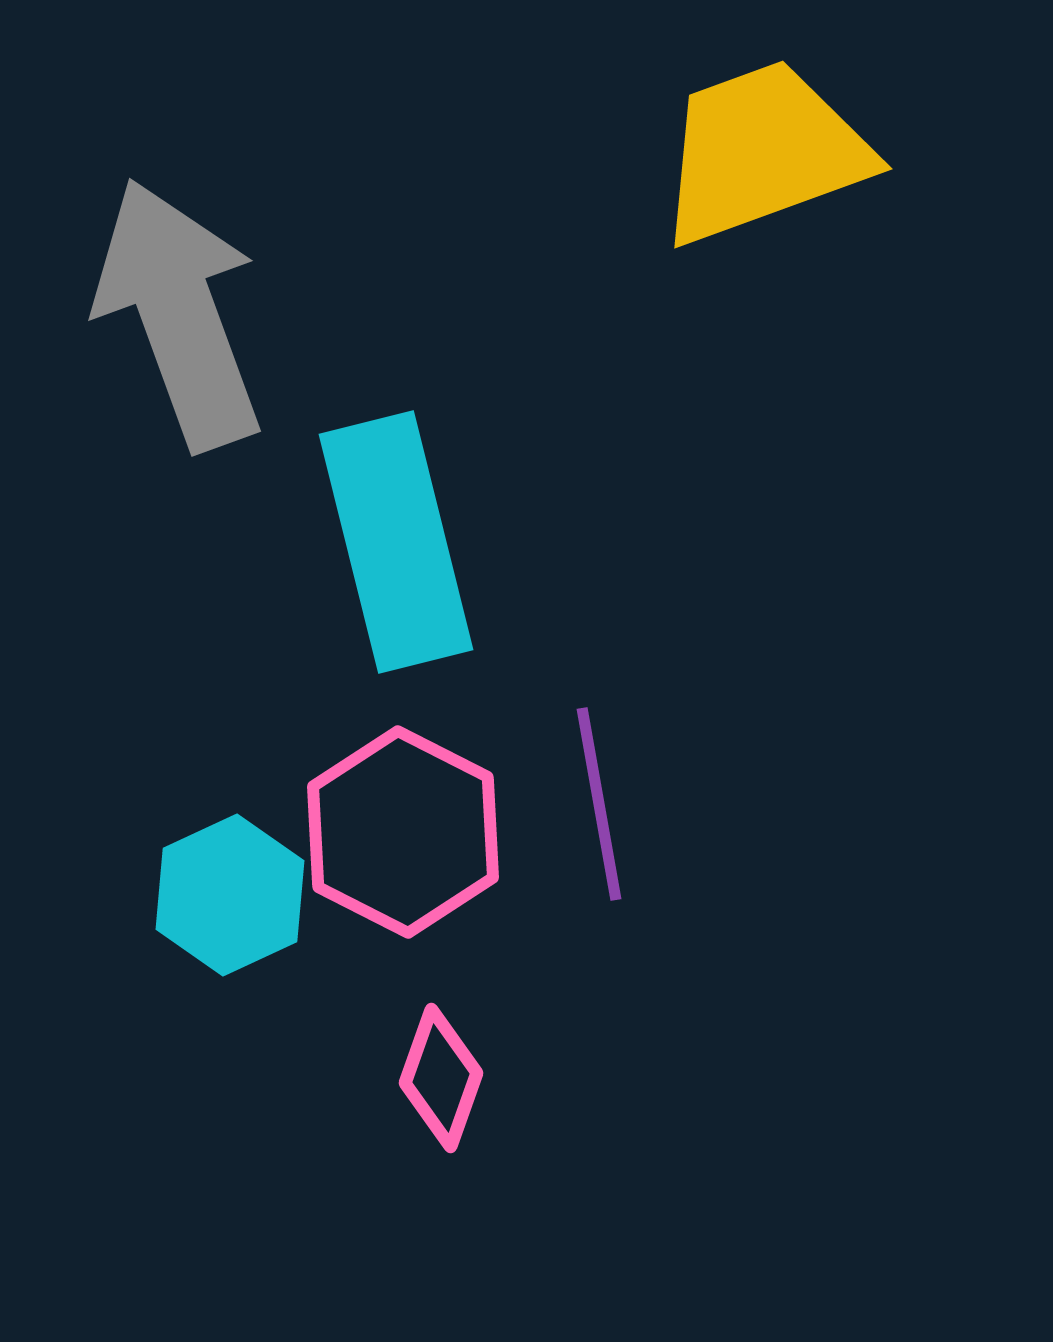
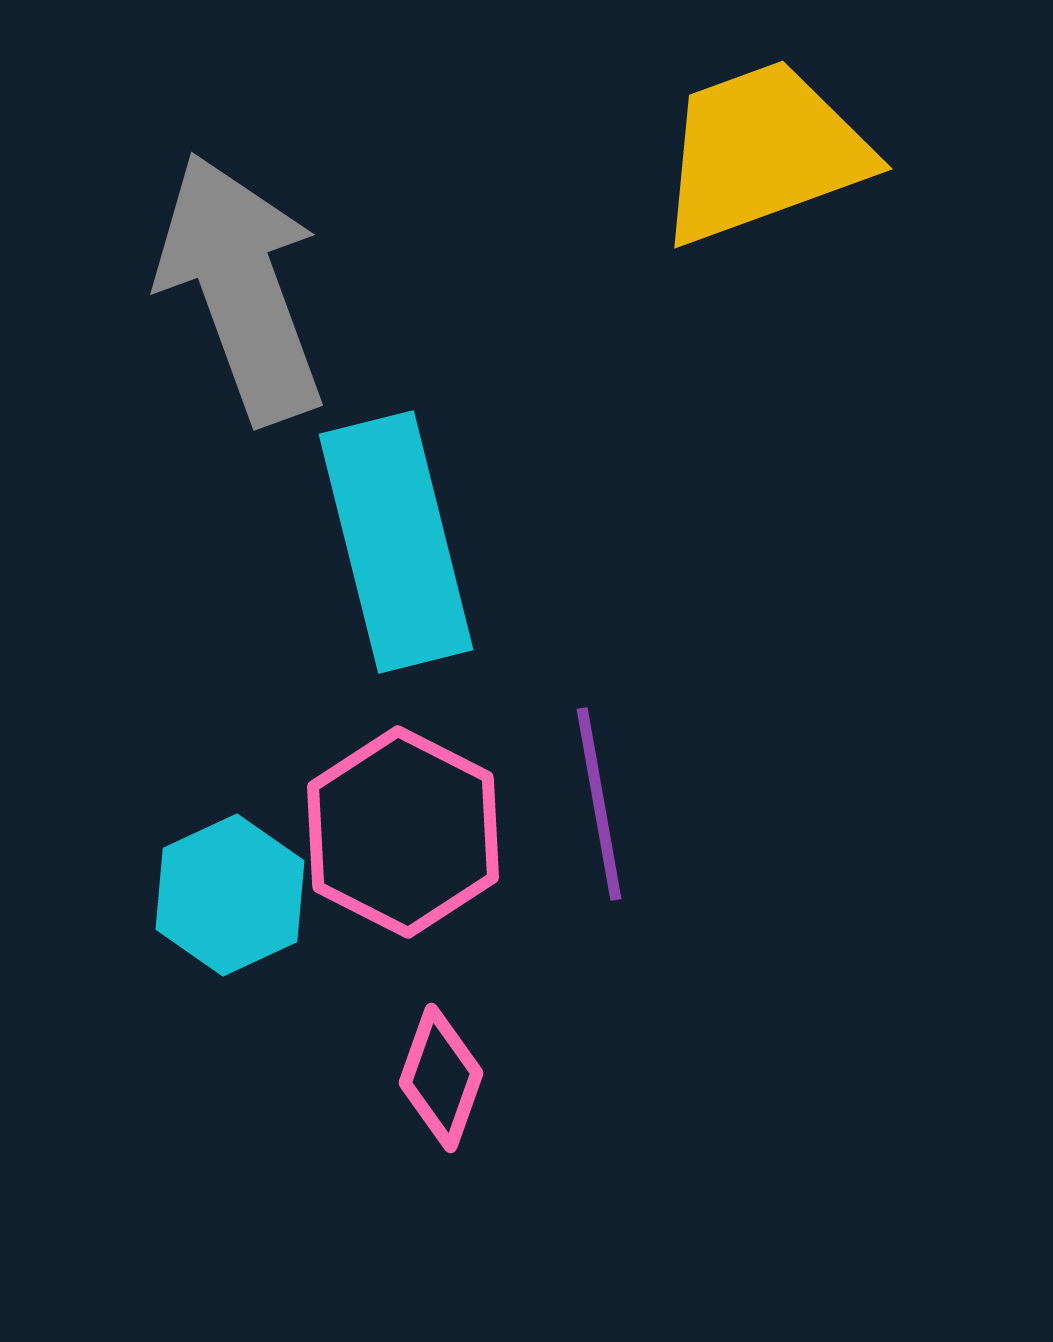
gray arrow: moved 62 px right, 26 px up
